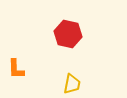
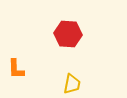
red hexagon: rotated 8 degrees counterclockwise
